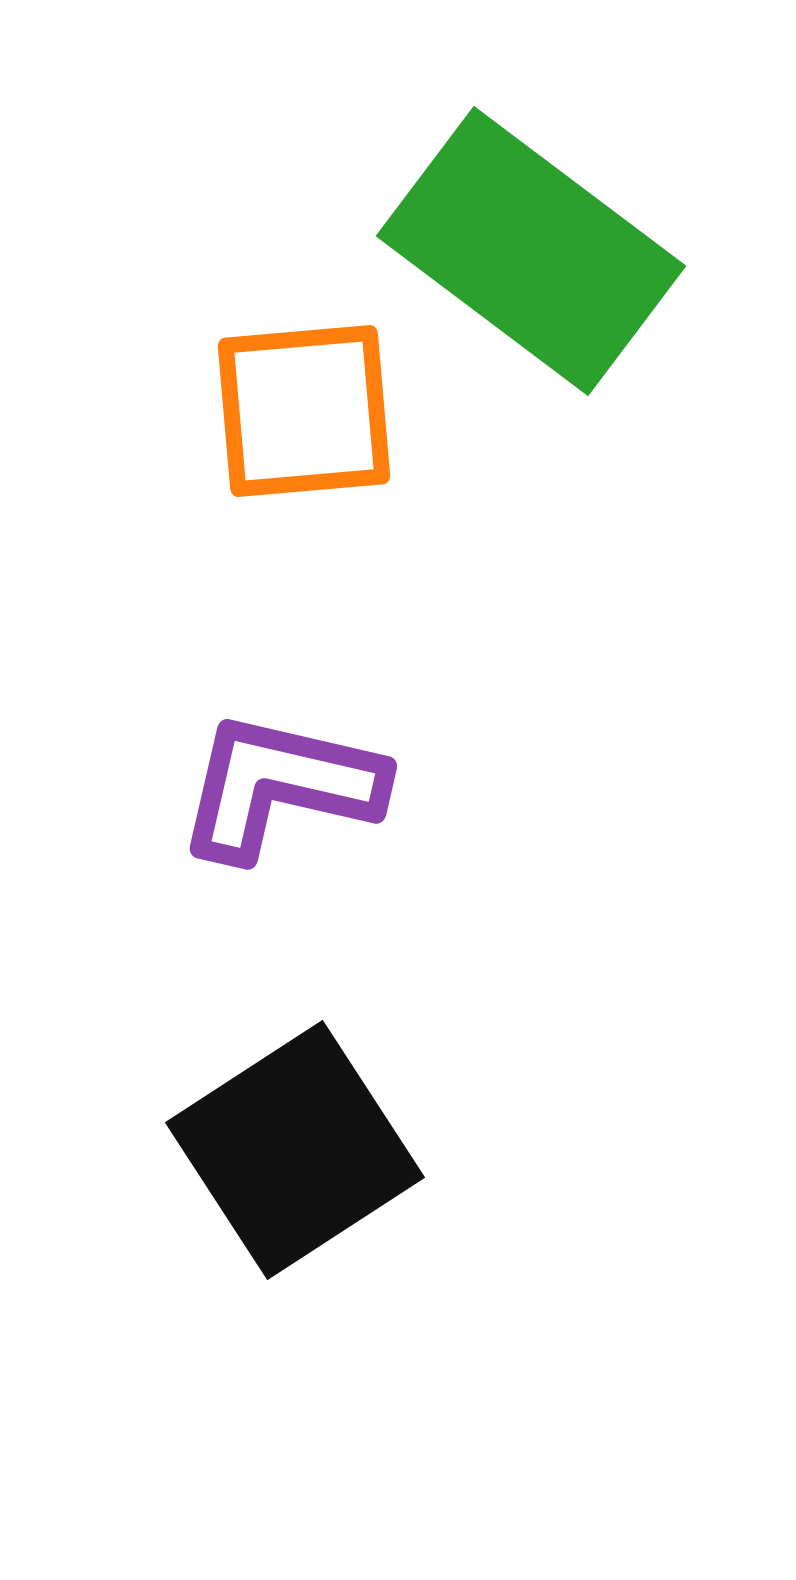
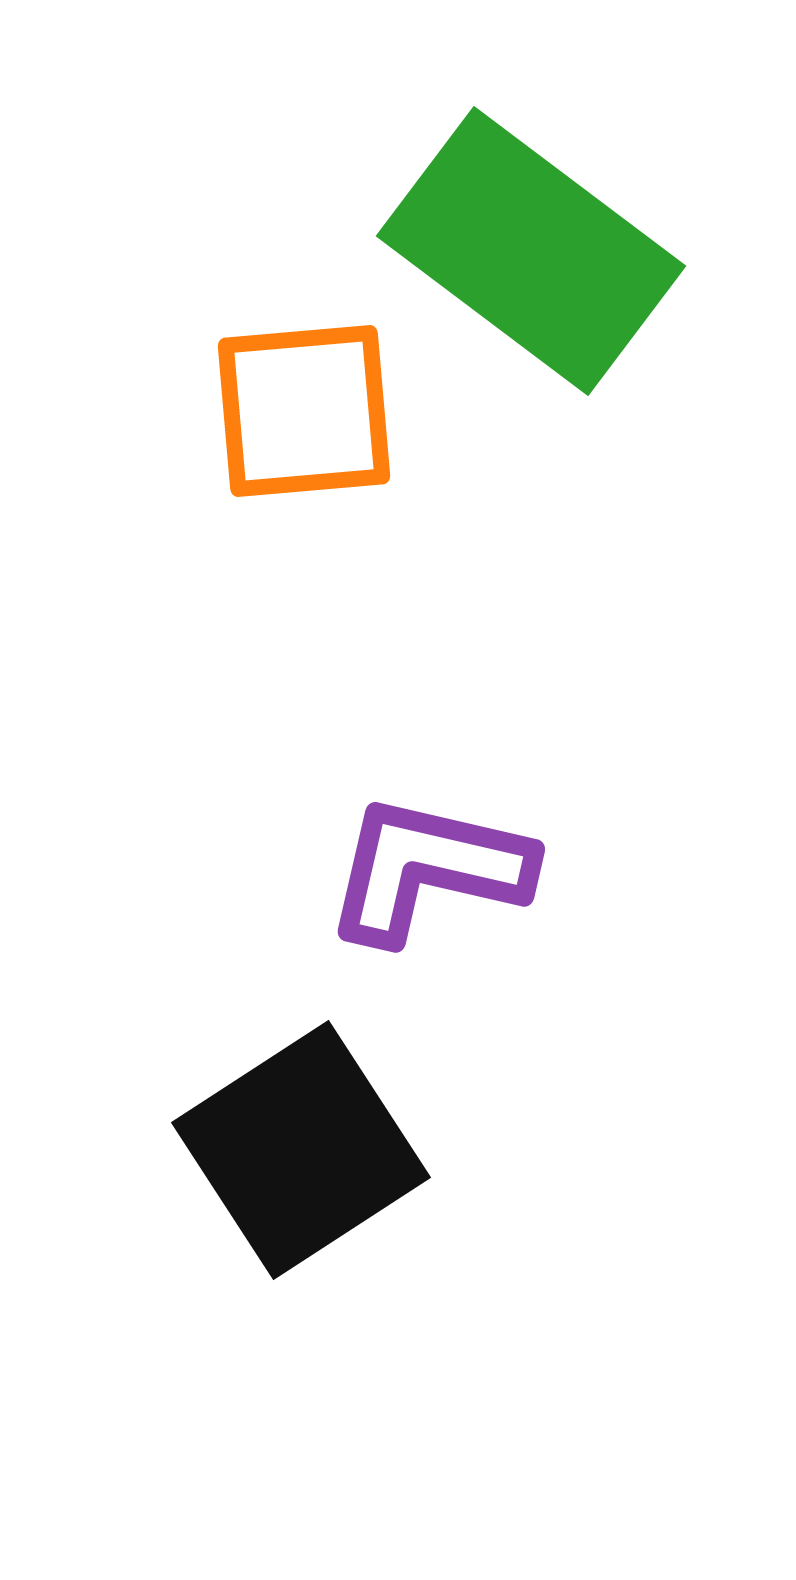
purple L-shape: moved 148 px right, 83 px down
black square: moved 6 px right
